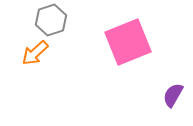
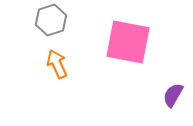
pink square: rotated 33 degrees clockwise
orange arrow: moved 22 px right, 11 px down; rotated 108 degrees clockwise
